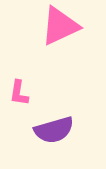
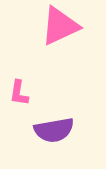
purple semicircle: rotated 6 degrees clockwise
